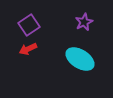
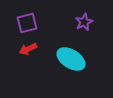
purple square: moved 2 px left, 2 px up; rotated 20 degrees clockwise
cyan ellipse: moved 9 px left
